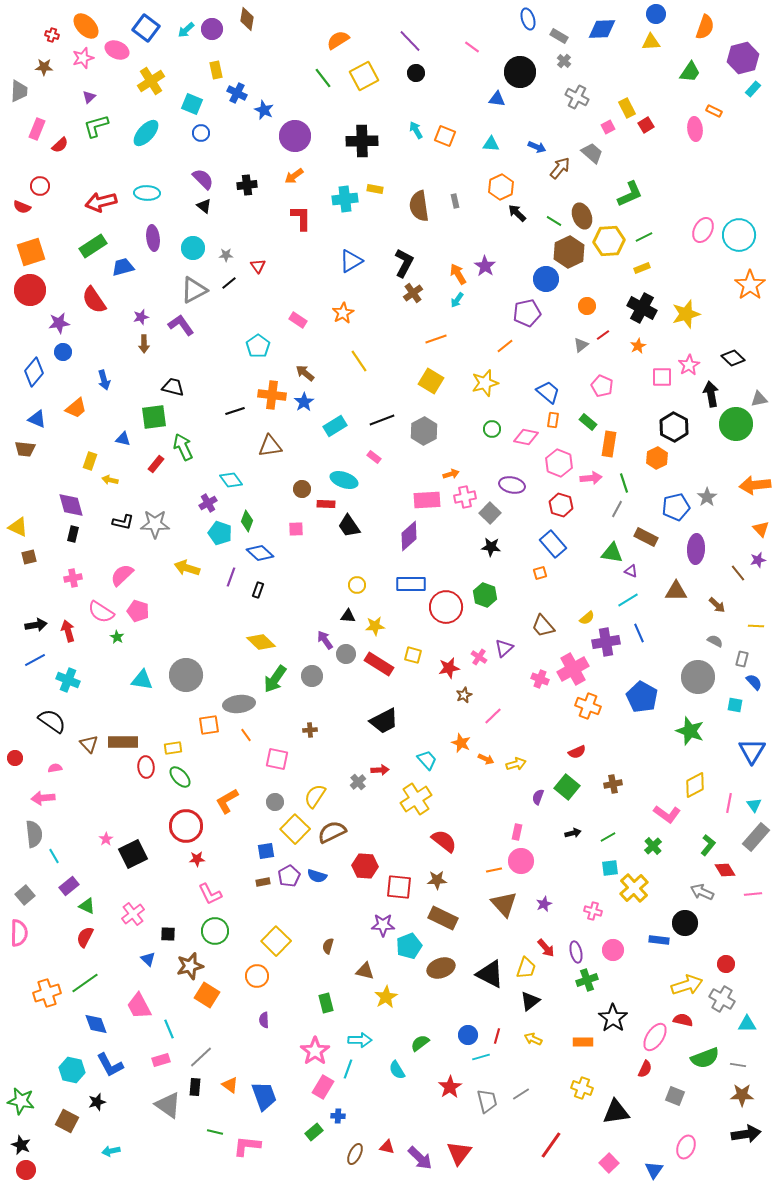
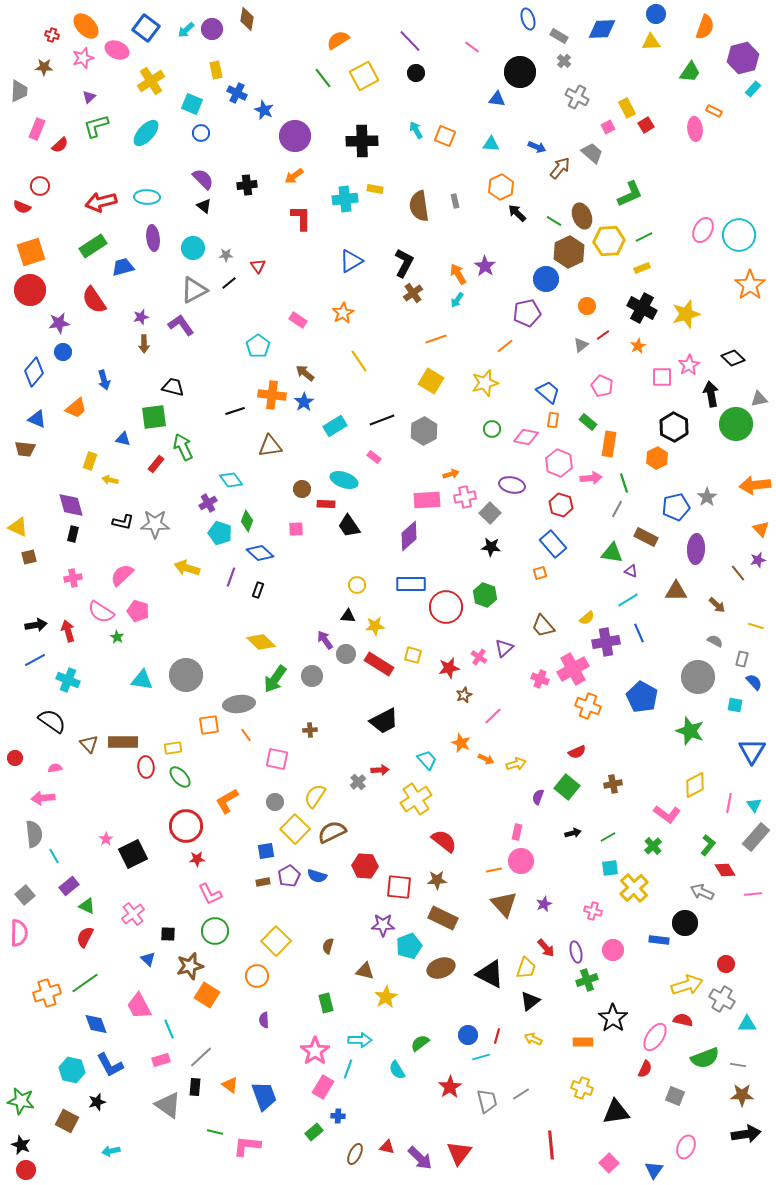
cyan ellipse at (147, 193): moved 4 px down
yellow line at (756, 626): rotated 14 degrees clockwise
red line at (551, 1145): rotated 40 degrees counterclockwise
